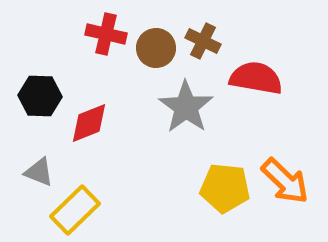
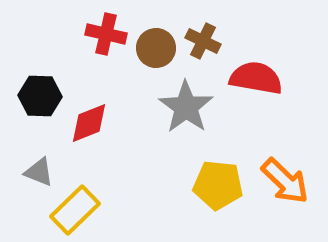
yellow pentagon: moved 7 px left, 3 px up
